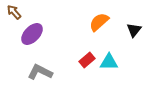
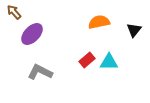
orange semicircle: rotated 30 degrees clockwise
